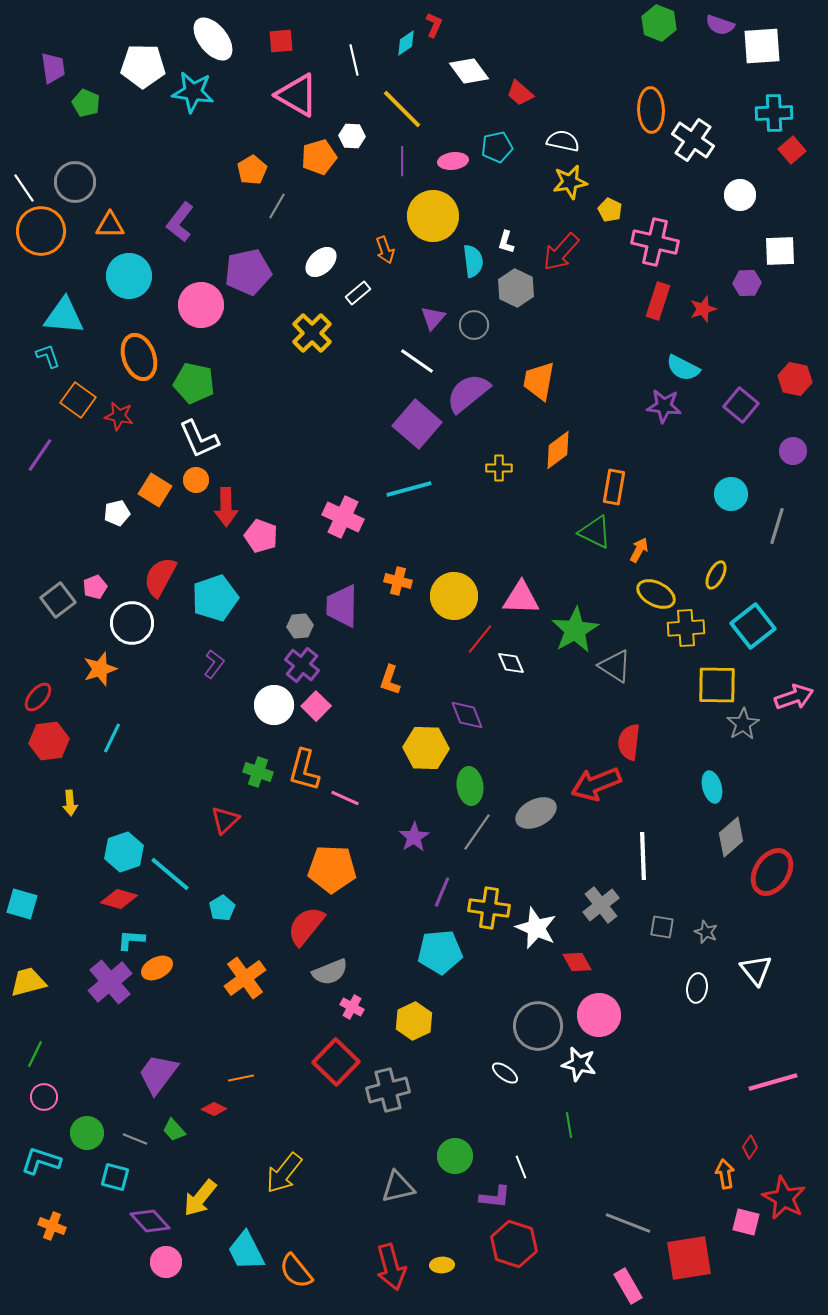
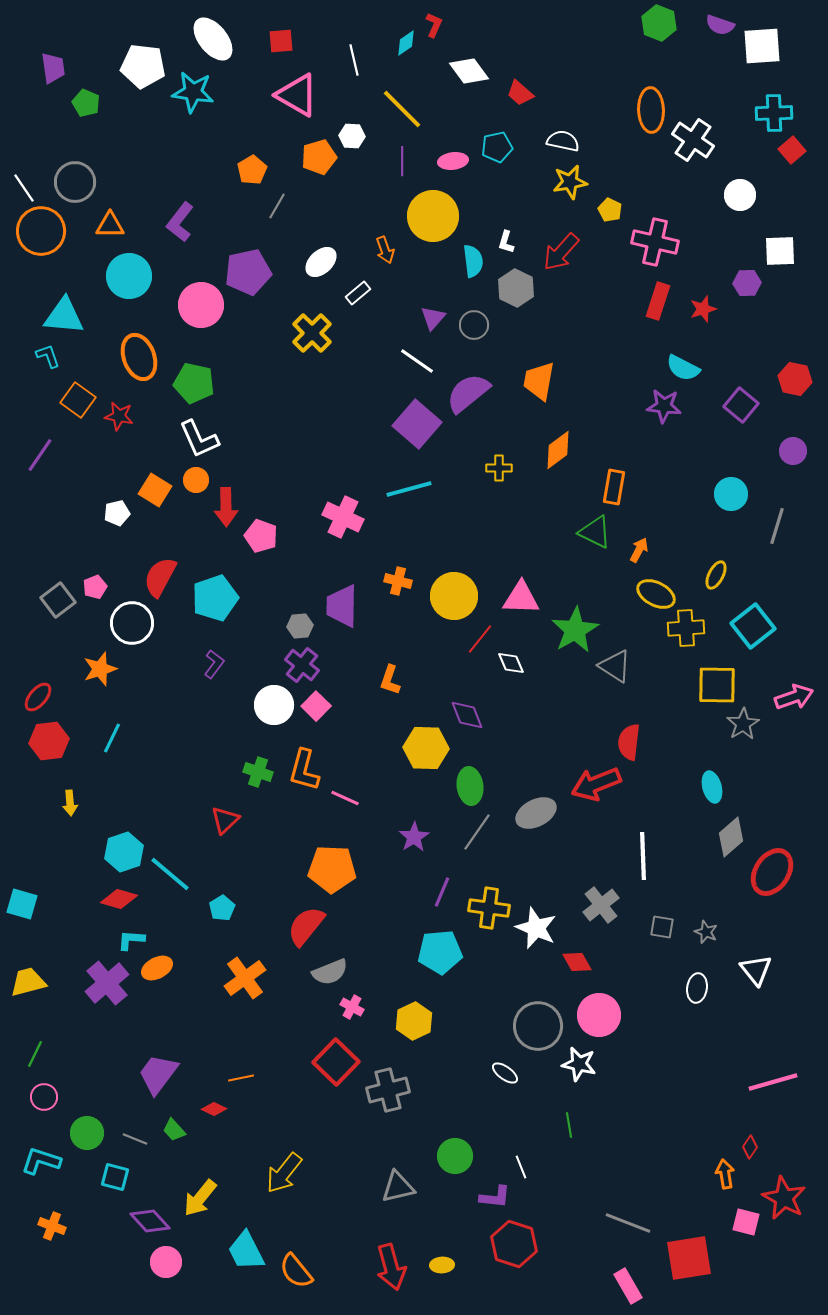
white pentagon at (143, 66): rotated 6 degrees clockwise
purple cross at (110, 982): moved 3 px left, 1 px down
